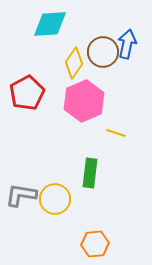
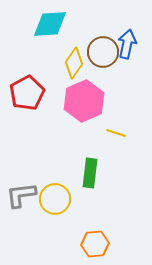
gray L-shape: rotated 16 degrees counterclockwise
